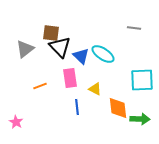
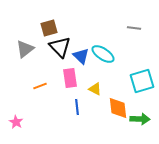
brown square: moved 2 px left, 5 px up; rotated 24 degrees counterclockwise
cyan square: moved 1 px down; rotated 15 degrees counterclockwise
